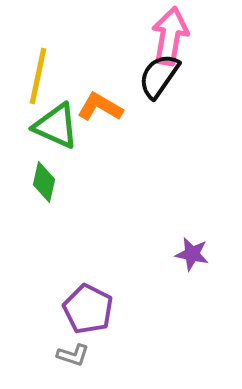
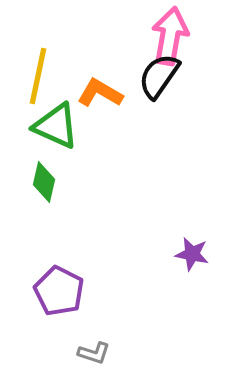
orange L-shape: moved 14 px up
purple pentagon: moved 29 px left, 18 px up
gray L-shape: moved 21 px right, 2 px up
